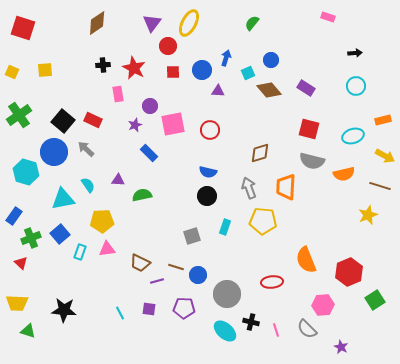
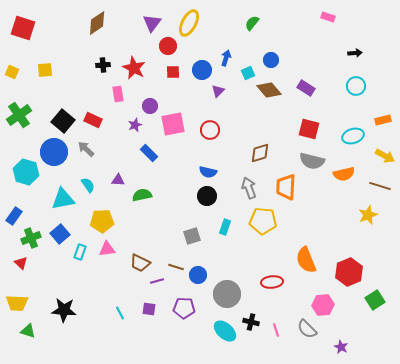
purple triangle at (218, 91): rotated 48 degrees counterclockwise
